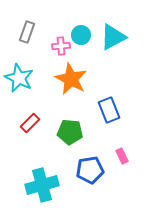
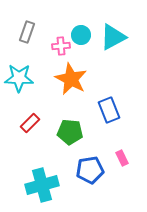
cyan star: rotated 24 degrees counterclockwise
pink rectangle: moved 2 px down
